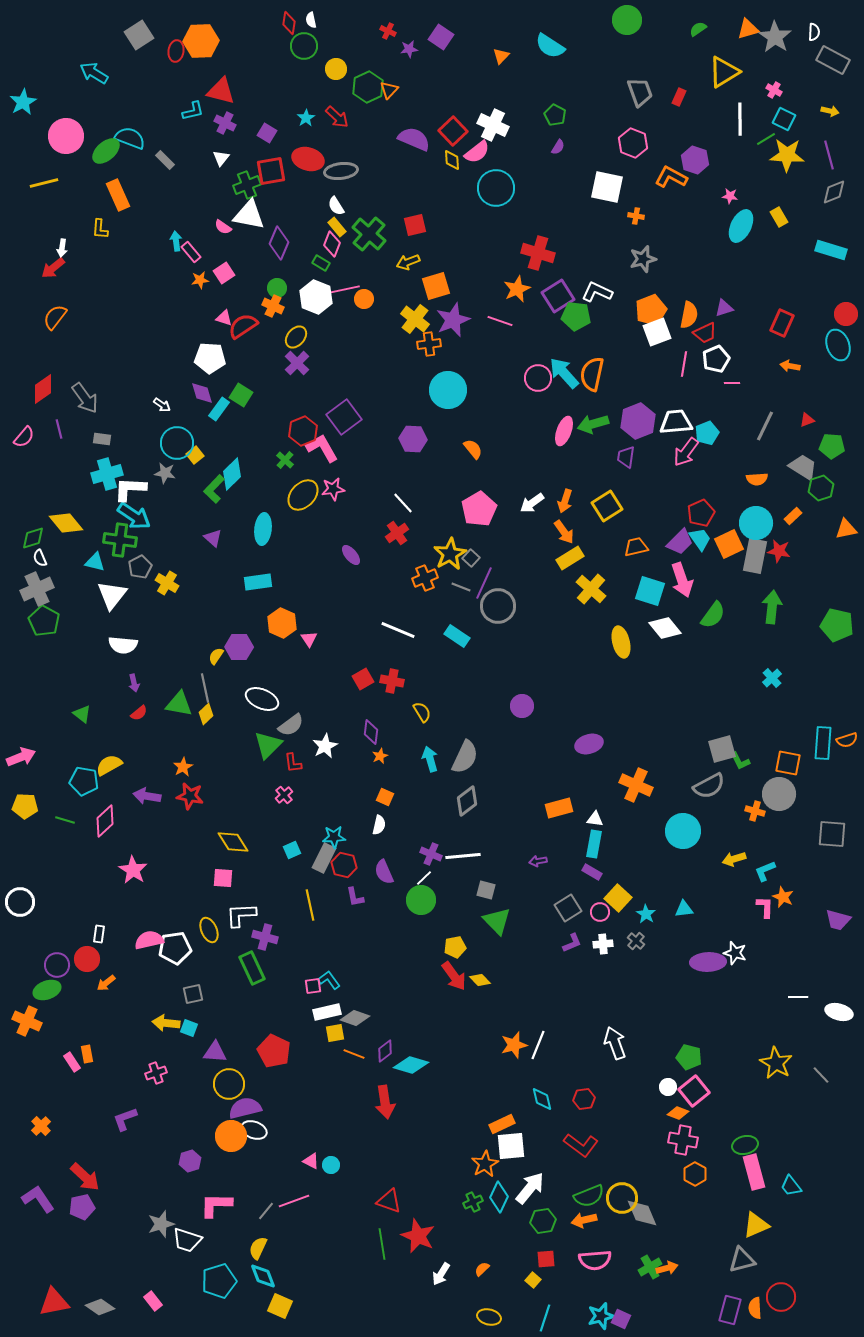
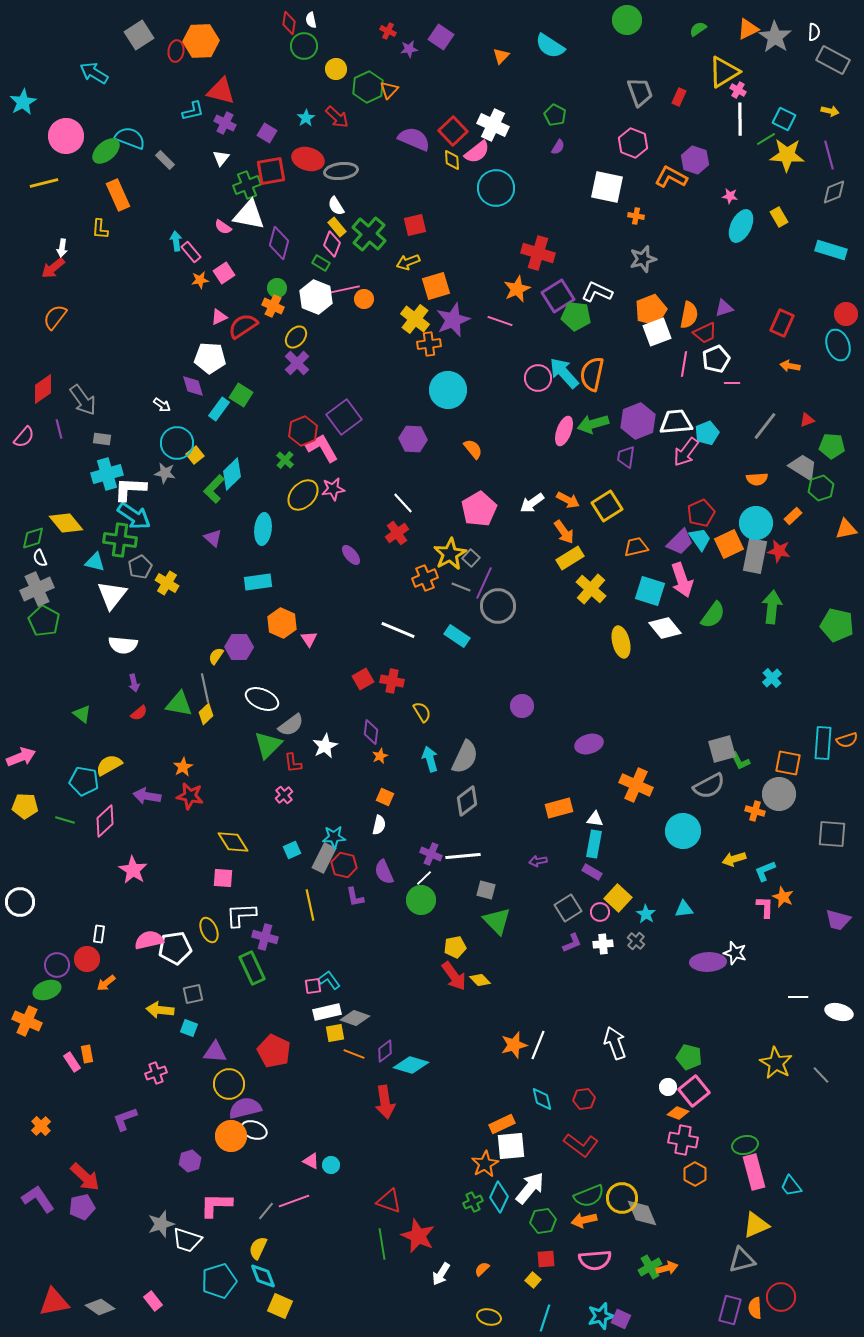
orange triangle at (748, 29): rotated 10 degrees counterclockwise
pink cross at (774, 90): moved 36 px left
purple diamond at (279, 243): rotated 8 degrees counterclockwise
pink triangle at (224, 318): moved 5 px left, 1 px up; rotated 42 degrees counterclockwise
purple diamond at (202, 393): moved 9 px left, 7 px up
gray arrow at (85, 398): moved 2 px left, 2 px down
gray line at (765, 426): rotated 12 degrees clockwise
orange arrow at (565, 501): moved 3 px right, 1 px up; rotated 80 degrees counterclockwise
yellow arrow at (166, 1023): moved 6 px left, 13 px up
